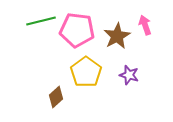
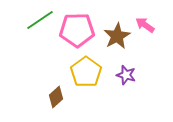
green line: moved 1 px left, 1 px up; rotated 20 degrees counterclockwise
pink arrow: rotated 36 degrees counterclockwise
pink pentagon: rotated 8 degrees counterclockwise
purple star: moved 3 px left
